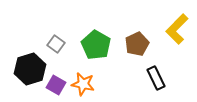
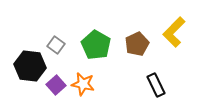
yellow L-shape: moved 3 px left, 3 px down
gray square: moved 1 px down
black hexagon: moved 3 px up; rotated 24 degrees clockwise
black rectangle: moved 7 px down
purple square: rotated 18 degrees clockwise
